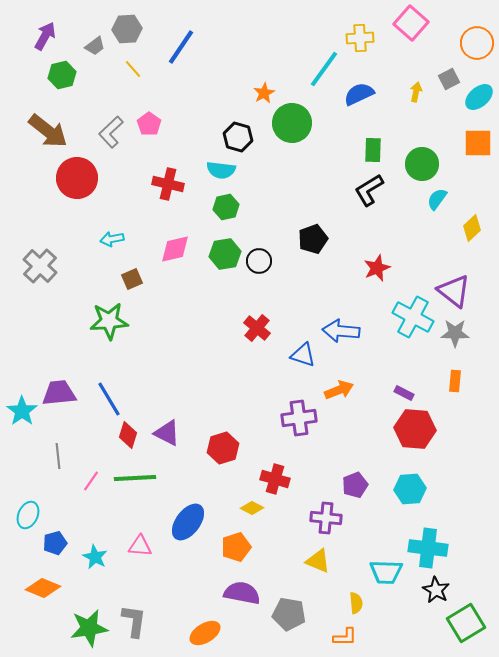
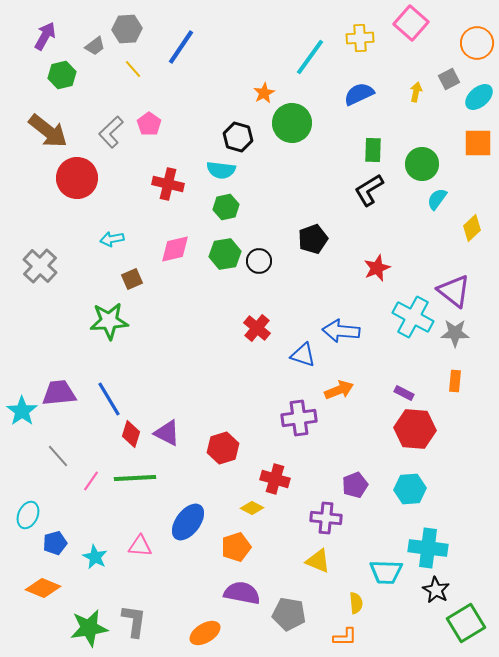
cyan line at (324, 69): moved 14 px left, 12 px up
red diamond at (128, 435): moved 3 px right, 1 px up
gray line at (58, 456): rotated 35 degrees counterclockwise
